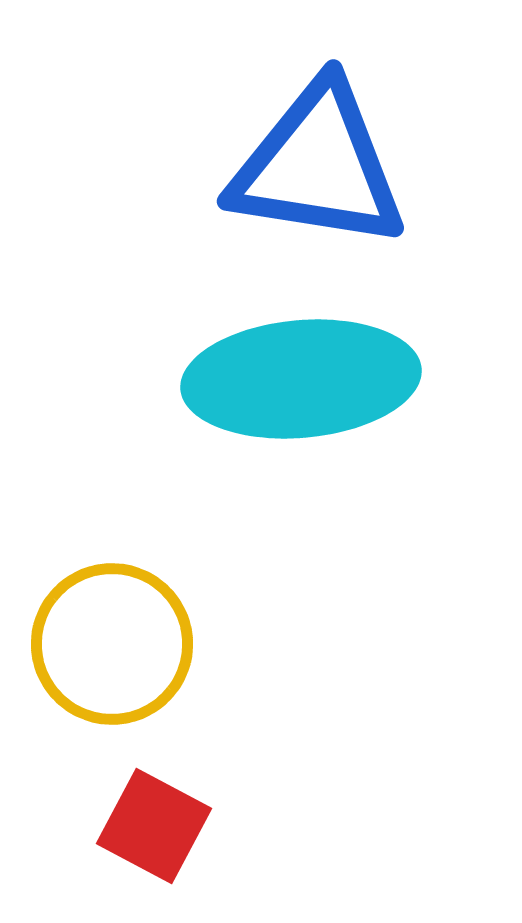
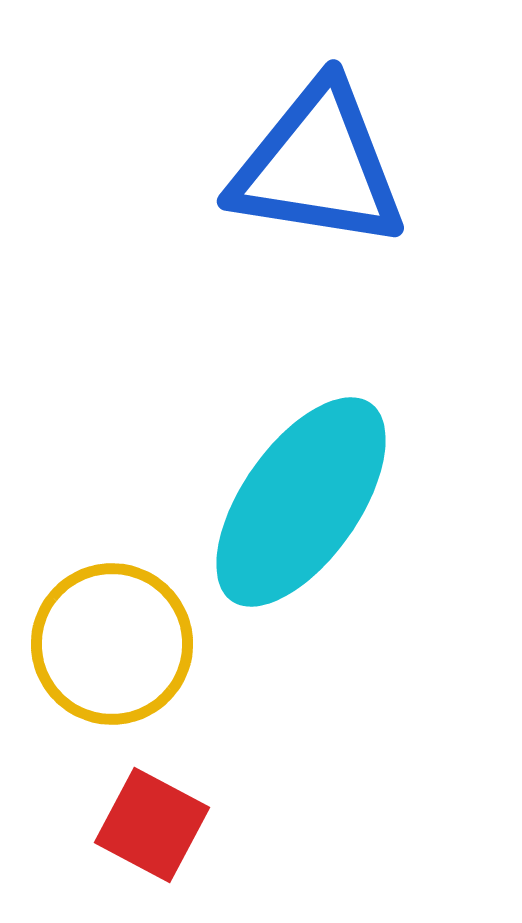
cyan ellipse: moved 123 px down; rotated 50 degrees counterclockwise
red square: moved 2 px left, 1 px up
